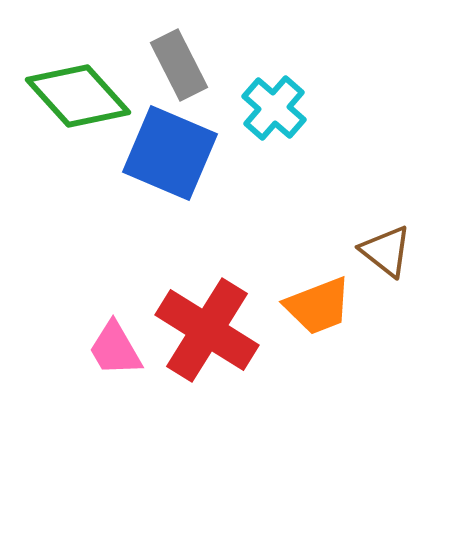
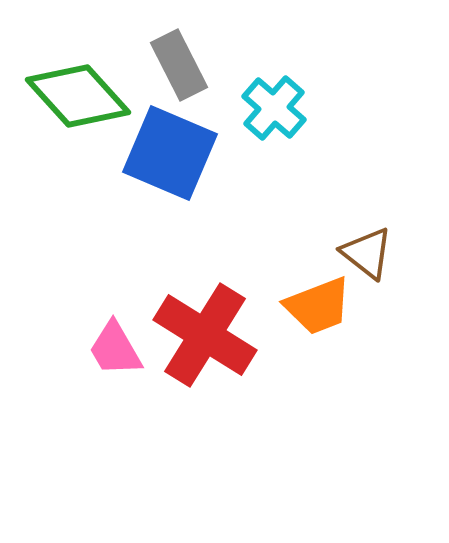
brown triangle: moved 19 px left, 2 px down
red cross: moved 2 px left, 5 px down
